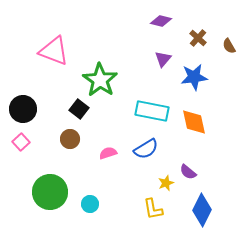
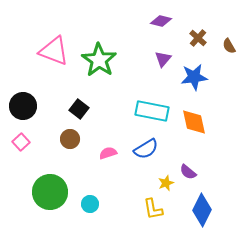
green star: moved 1 px left, 20 px up
black circle: moved 3 px up
